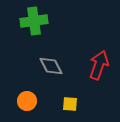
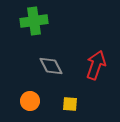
red arrow: moved 3 px left
orange circle: moved 3 px right
